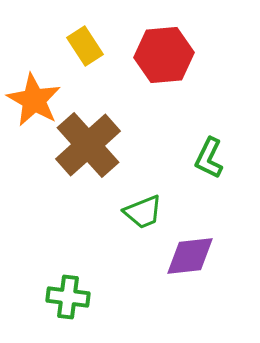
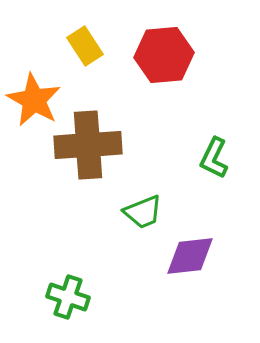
brown cross: rotated 38 degrees clockwise
green L-shape: moved 5 px right
green cross: rotated 12 degrees clockwise
